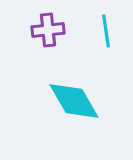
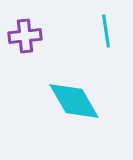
purple cross: moved 23 px left, 6 px down
